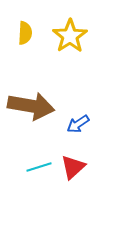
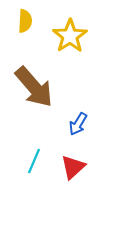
yellow semicircle: moved 12 px up
brown arrow: moved 3 px right, 19 px up; rotated 39 degrees clockwise
blue arrow: rotated 25 degrees counterclockwise
cyan line: moved 5 px left, 6 px up; rotated 50 degrees counterclockwise
